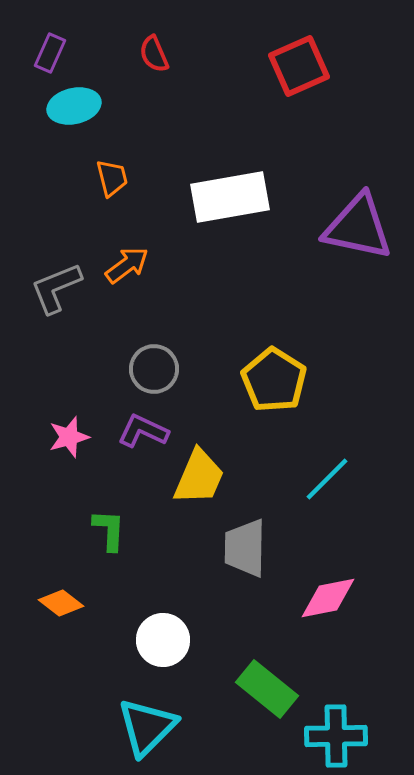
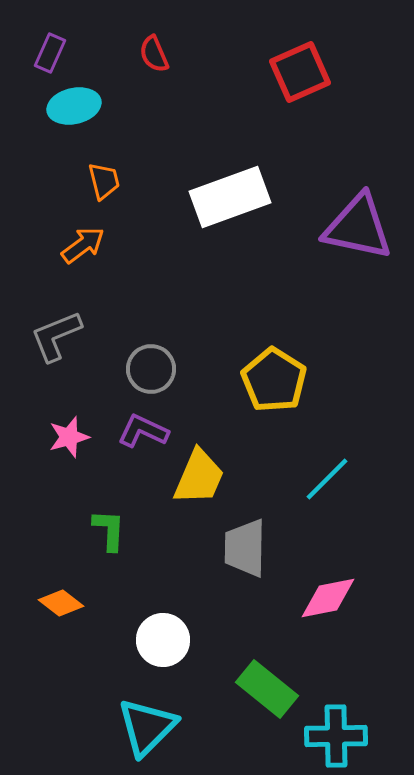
red square: moved 1 px right, 6 px down
orange trapezoid: moved 8 px left, 3 px down
white rectangle: rotated 10 degrees counterclockwise
orange arrow: moved 44 px left, 20 px up
gray L-shape: moved 48 px down
gray circle: moved 3 px left
